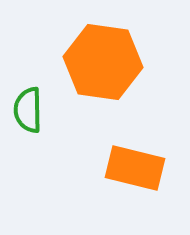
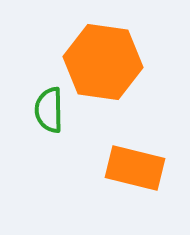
green semicircle: moved 21 px right
